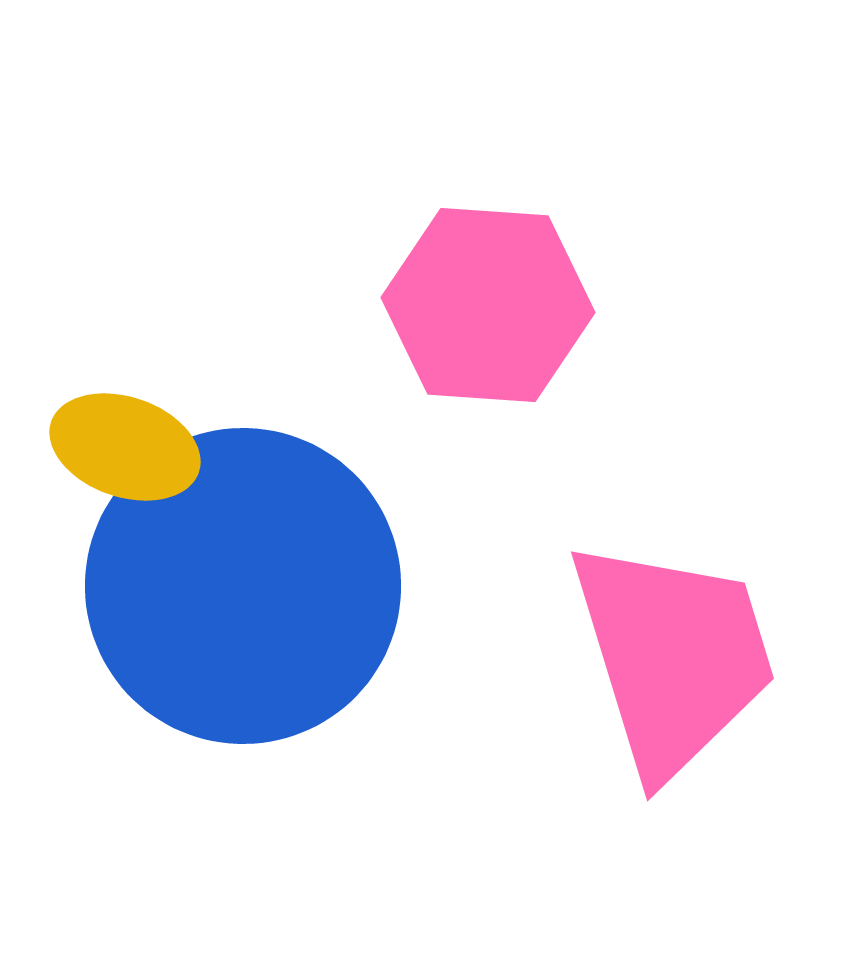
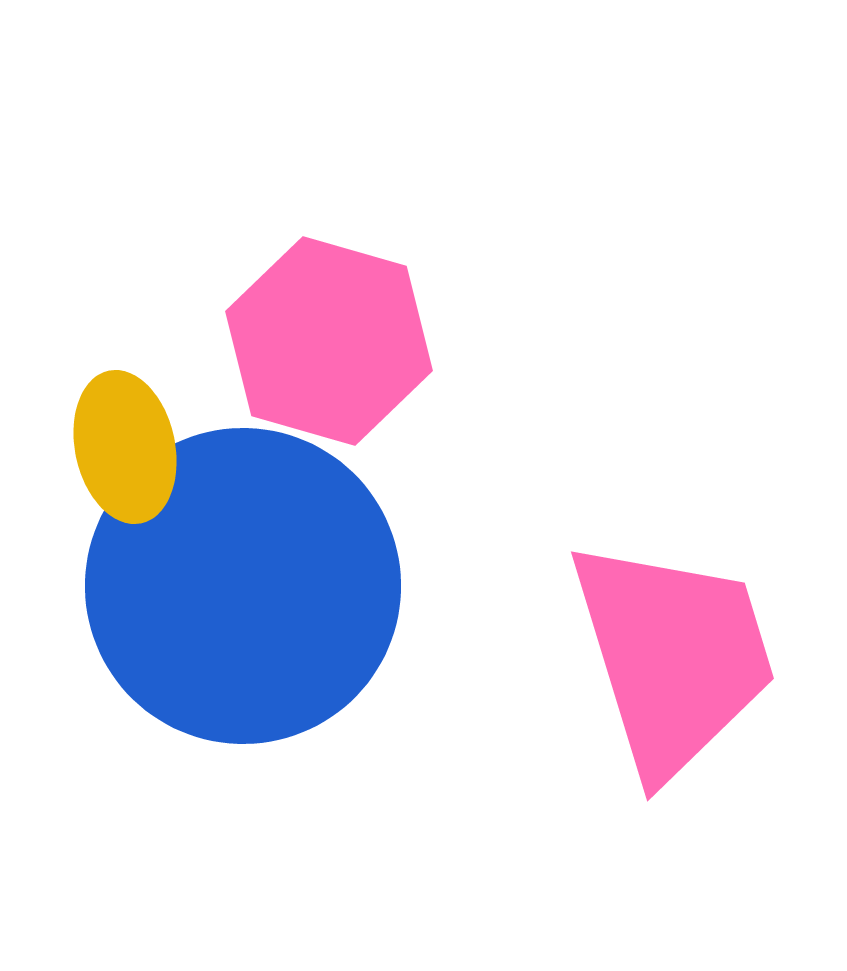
pink hexagon: moved 159 px left, 36 px down; rotated 12 degrees clockwise
yellow ellipse: rotated 59 degrees clockwise
